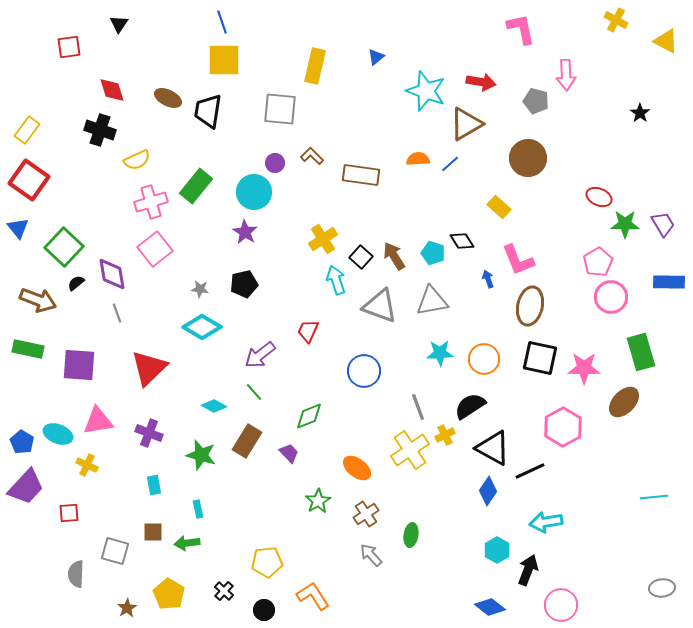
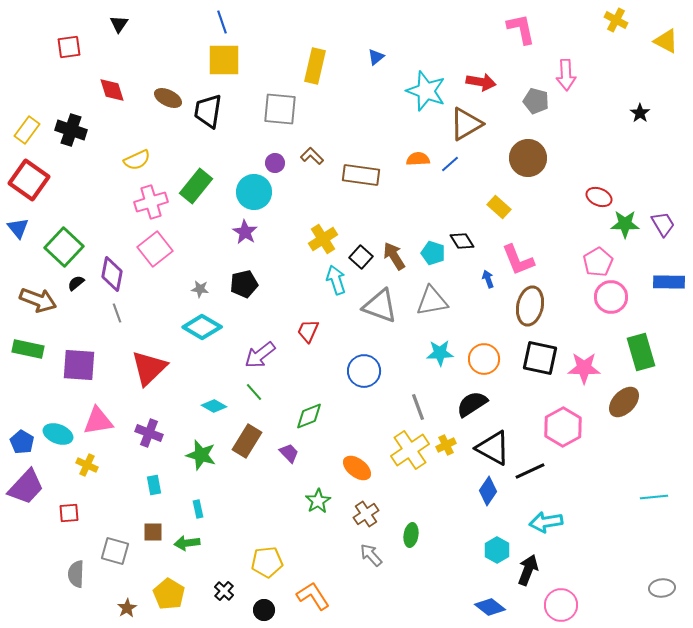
black cross at (100, 130): moved 29 px left
purple diamond at (112, 274): rotated 20 degrees clockwise
black semicircle at (470, 406): moved 2 px right, 2 px up
yellow cross at (445, 435): moved 1 px right, 10 px down
